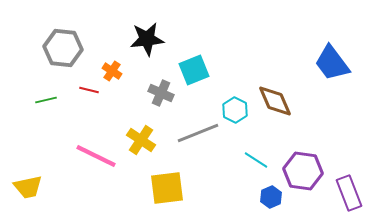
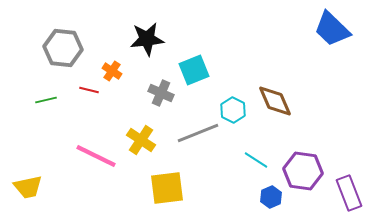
blue trapezoid: moved 34 px up; rotated 9 degrees counterclockwise
cyan hexagon: moved 2 px left
